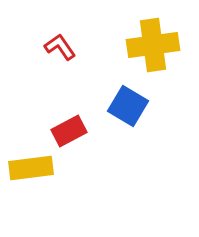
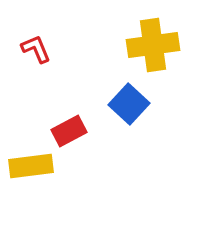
red L-shape: moved 24 px left, 2 px down; rotated 12 degrees clockwise
blue square: moved 1 px right, 2 px up; rotated 12 degrees clockwise
yellow rectangle: moved 2 px up
